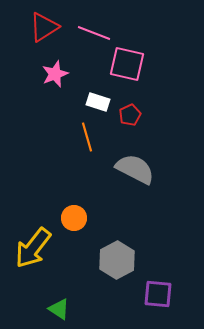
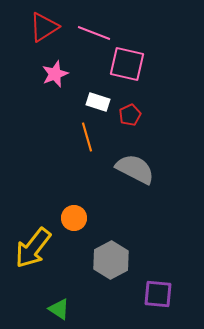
gray hexagon: moved 6 px left
